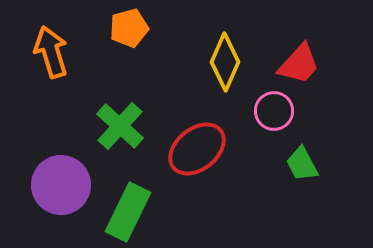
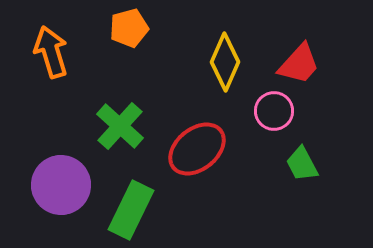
green rectangle: moved 3 px right, 2 px up
